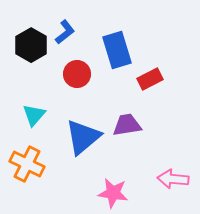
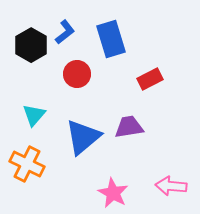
blue rectangle: moved 6 px left, 11 px up
purple trapezoid: moved 2 px right, 2 px down
pink arrow: moved 2 px left, 7 px down
pink star: rotated 20 degrees clockwise
